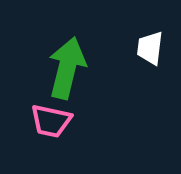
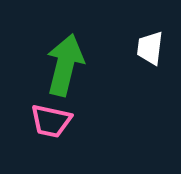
green arrow: moved 2 px left, 3 px up
